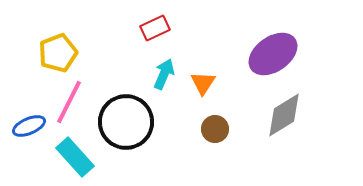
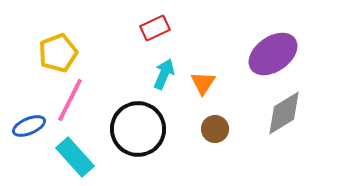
pink line: moved 1 px right, 2 px up
gray diamond: moved 2 px up
black circle: moved 12 px right, 7 px down
